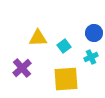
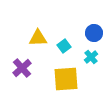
cyan cross: rotated 16 degrees counterclockwise
